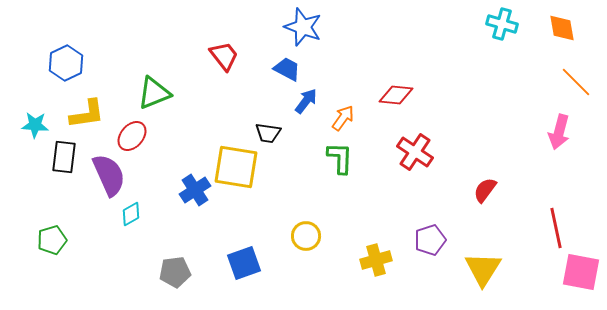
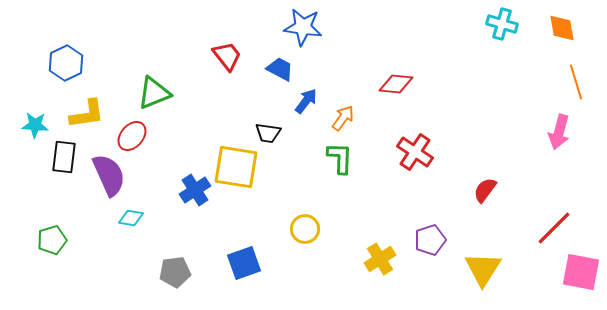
blue star: rotated 12 degrees counterclockwise
red trapezoid: moved 3 px right
blue trapezoid: moved 7 px left
orange line: rotated 28 degrees clockwise
red diamond: moved 11 px up
cyan diamond: moved 4 px down; rotated 40 degrees clockwise
red line: moved 2 px left; rotated 57 degrees clockwise
yellow circle: moved 1 px left, 7 px up
yellow cross: moved 4 px right, 1 px up; rotated 16 degrees counterclockwise
